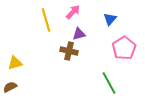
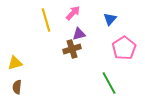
pink arrow: moved 1 px down
brown cross: moved 3 px right, 2 px up; rotated 30 degrees counterclockwise
brown semicircle: moved 7 px right; rotated 56 degrees counterclockwise
